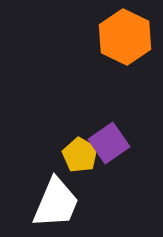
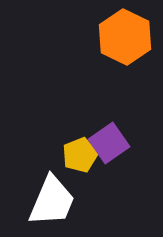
yellow pentagon: rotated 20 degrees clockwise
white trapezoid: moved 4 px left, 2 px up
